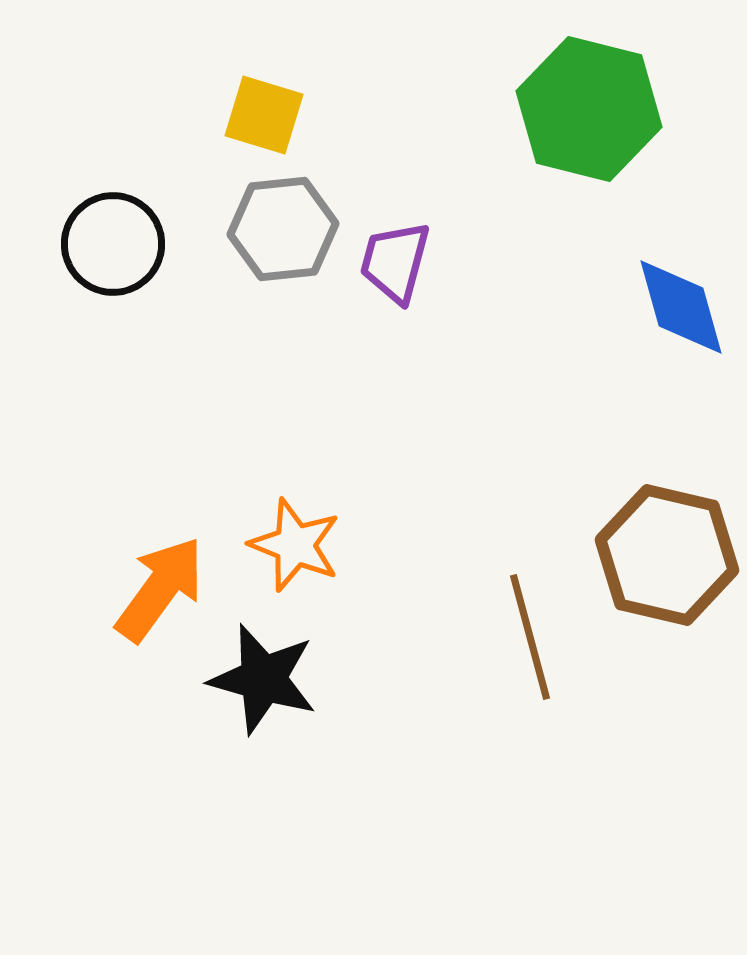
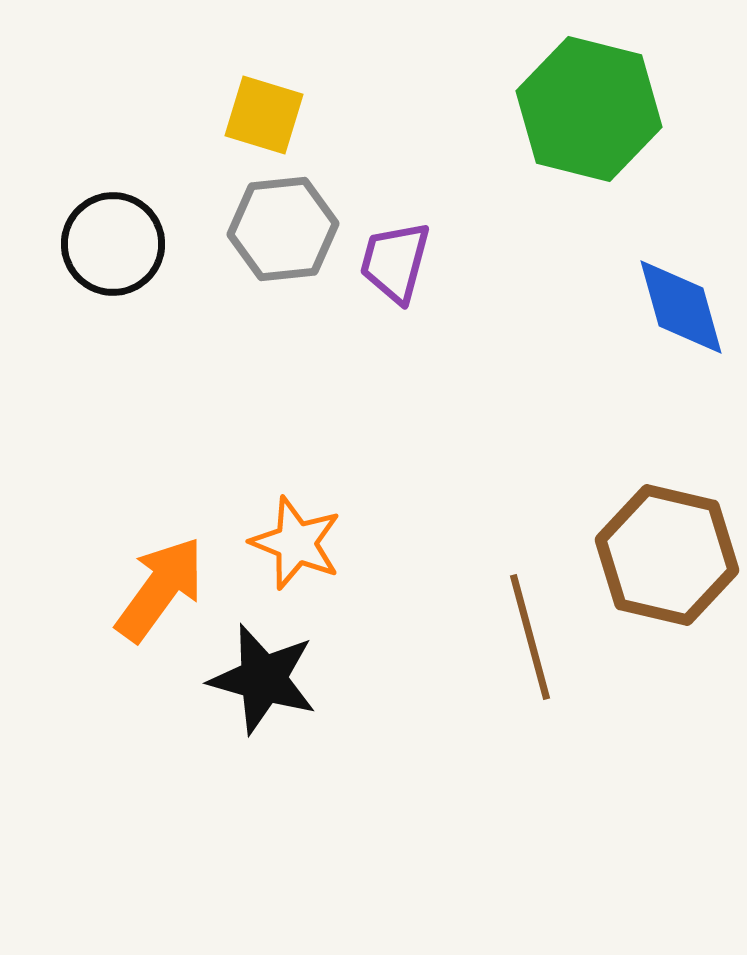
orange star: moved 1 px right, 2 px up
